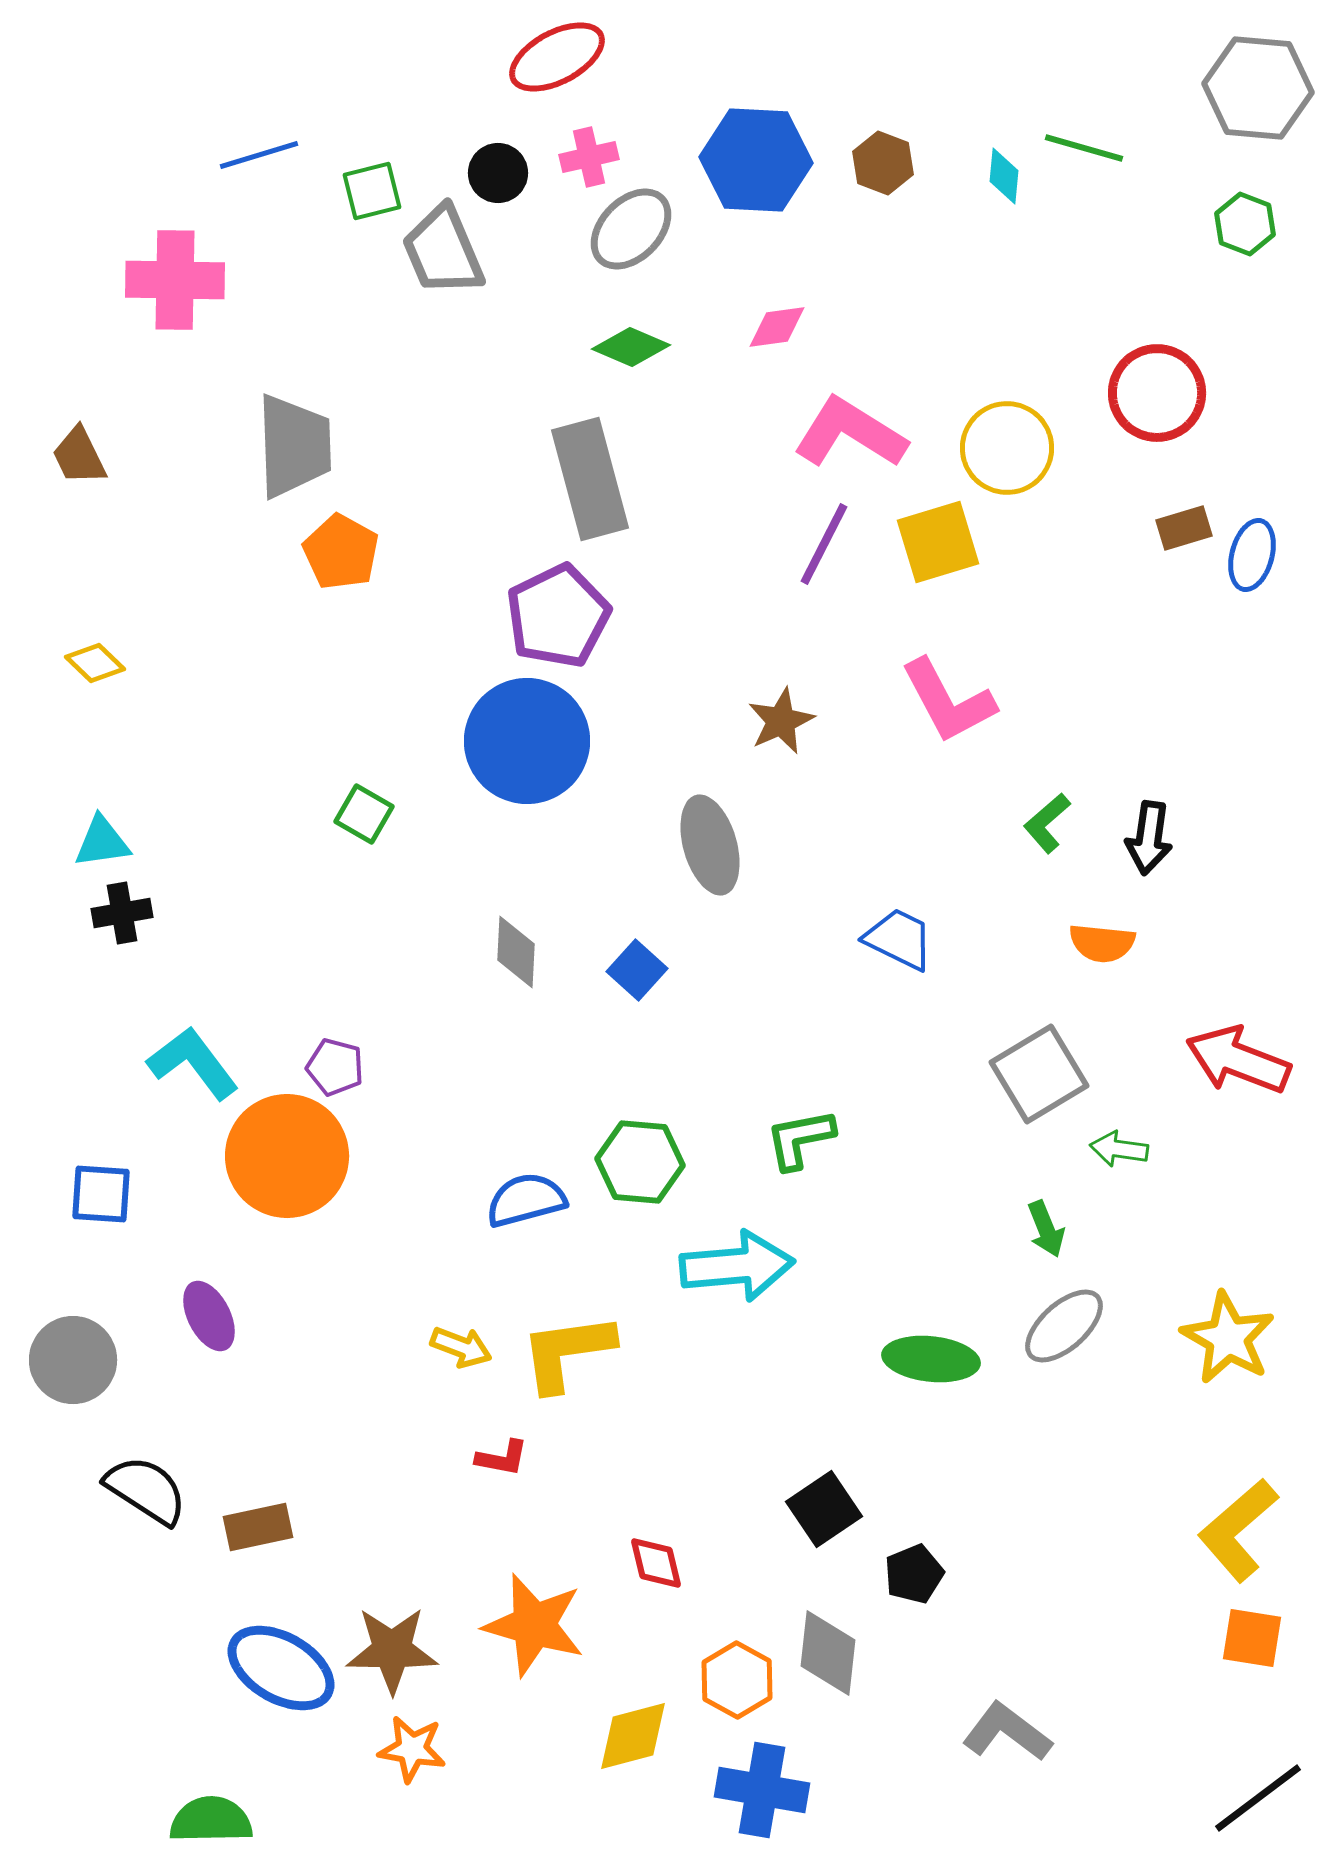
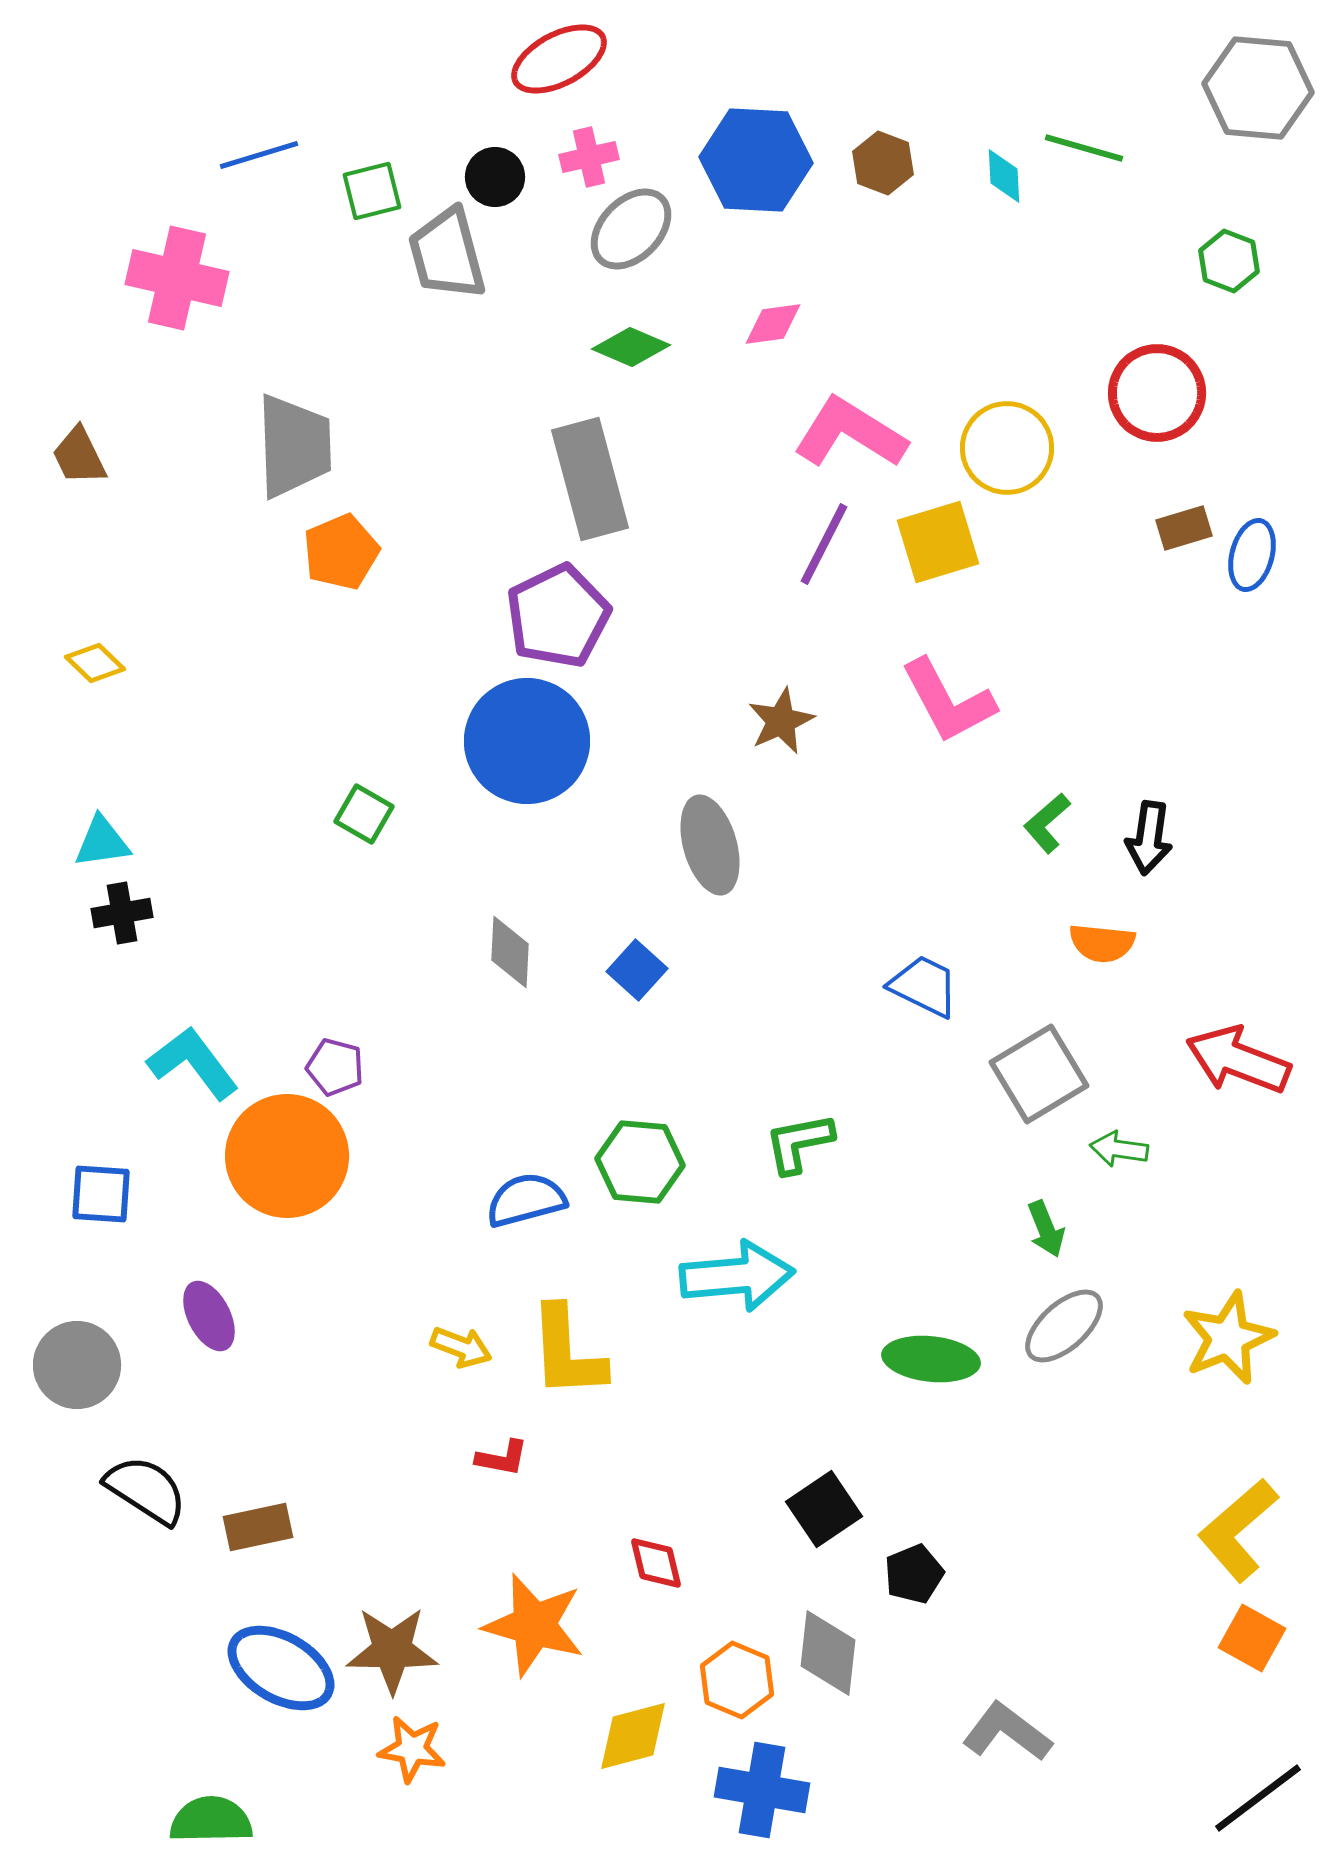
red ellipse at (557, 57): moved 2 px right, 2 px down
black circle at (498, 173): moved 3 px left, 4 px down
cyan diamond at (1004, 176): rotated 8 degrees counterclockwise
green hexagon at (1245, 224): moved 16 px left, 37 px down
gray trapezoid at (443, 251): moved 4 px right, 3 px down; rotated 8 degrees clockwise
pink cross at (175, 280): moved 2 px right, 2 px up; rotated 12 degrees clockwise
pink diamond at (777, 327): moved 4 px left, 3 px up
orange pentagon at (341, 552): rotated 20 degrees clockwise
blue trapezoid at (899, 939): moved 25 px right, 47 px down
gray diamond at (516, 952): moved 6 px left
green L-shape at (800, 1139): moved 1 px left, 4 px down
cyan arrow at (737, 1266): moved 10 px down
yellow star at (1228, 1338): rotated 20 degrees clockwise
yellow L-shape at (567, 1352): rotated 85 degrees counterclockwise
gray circle at (73, 1360): moved 4 px right, 5 px down
orange square at (1252, 1638): rotated 20 degrees clockwise
orange hexagon at (737, 1680): rotated 6 degrees counterclockwise
